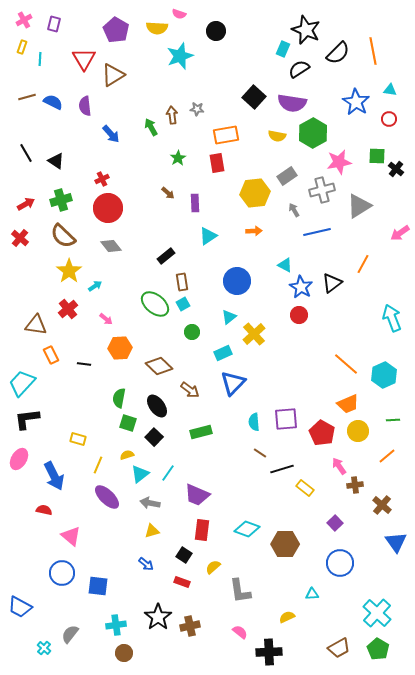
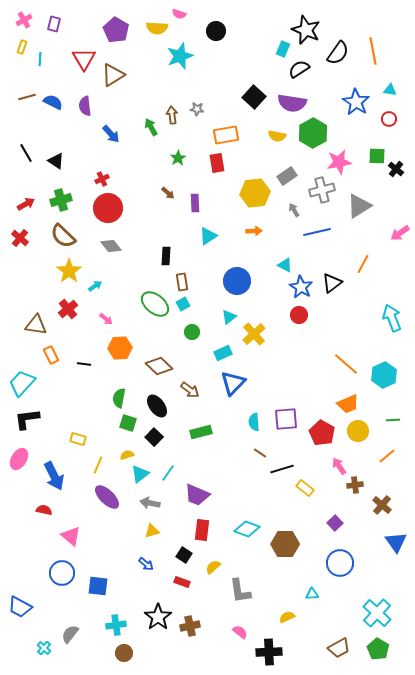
black semicircle at (338, 53): rotated 10 degrees counterclockwise
black rectangle at (166, 256): rotated 48 degrees counterclockwise
